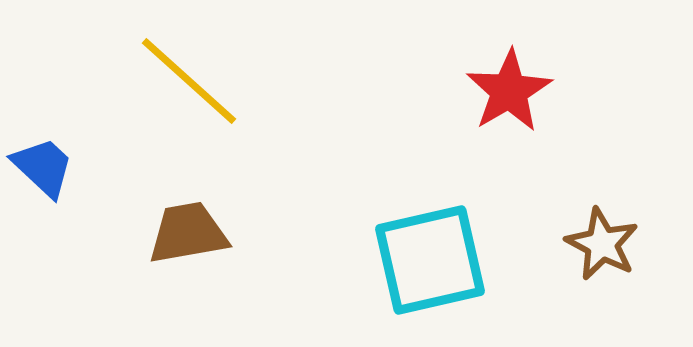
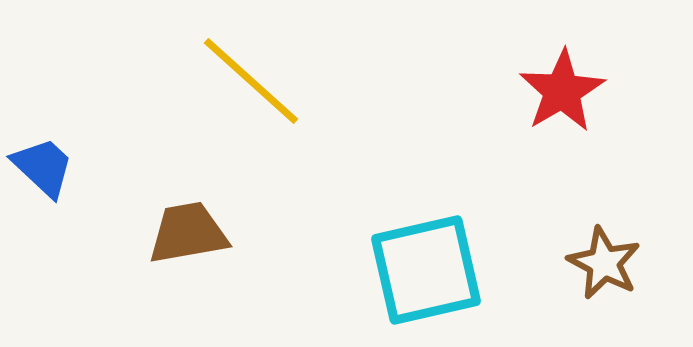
yellow line: moved 62 px right
red star: moved 53 px right
brown star: moved 2 px right, 19 px down
cyan square: moved 4 px left, 10 px down
